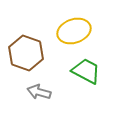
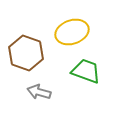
yellow ellipse: moved 2 px left, 1 px down
green trapezoid: rotated 8 degrees counterclockwise
